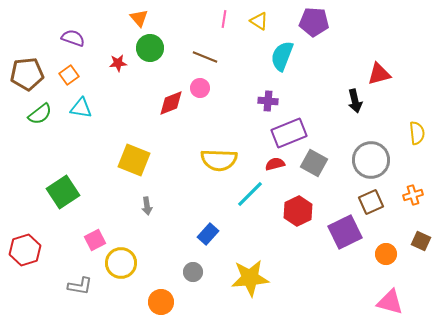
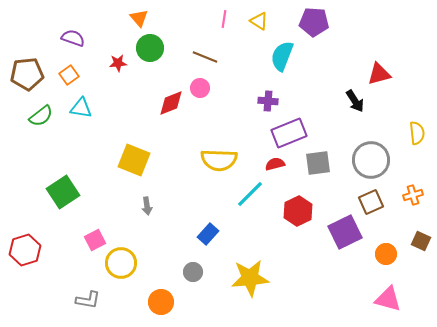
black arrow at (355, 101): rotated 20 degrees counterclockwise
green semicircle at (40, 114): moved 1 px right, 2 px down
gray square at (314, 163): moved 4 px right; rotated 36 degrees counterclockwise
gray L-shape at (80, 286): moved 8 px right, 14 px down
pink triangle at (390, 302): moved 2 px left, 3 px up
